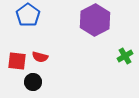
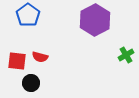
green cross: moved 1 px right, 1 px up
black circle: moved 2 px left, 1 px down
